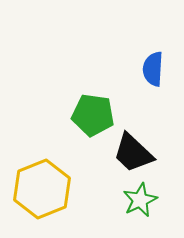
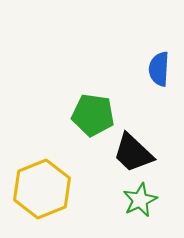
blue semicircle: moved 6 px right
